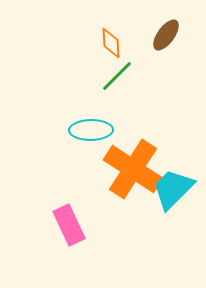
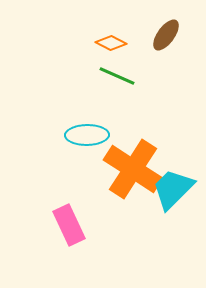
orange diamond: rotated 60 degrees counterclockwise
green line: rotated 69 degrees clockwise
cyan ellipse: moved 4 px left, 5 px down
